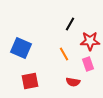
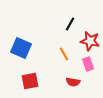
red star: rotated 12 degrees clockwise
